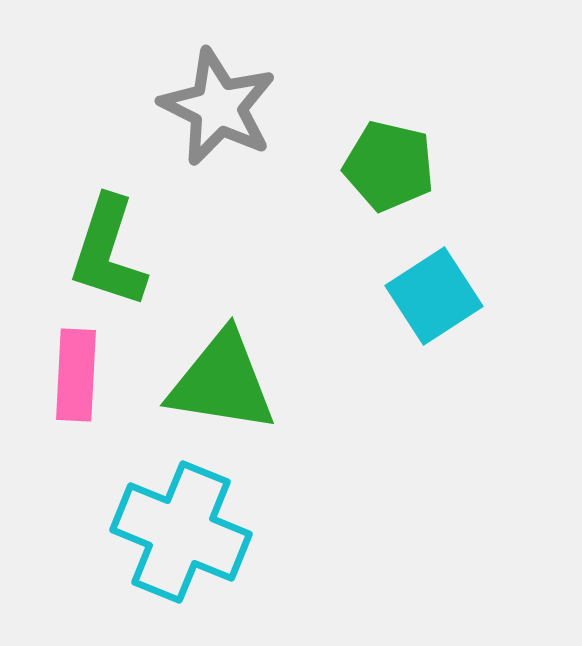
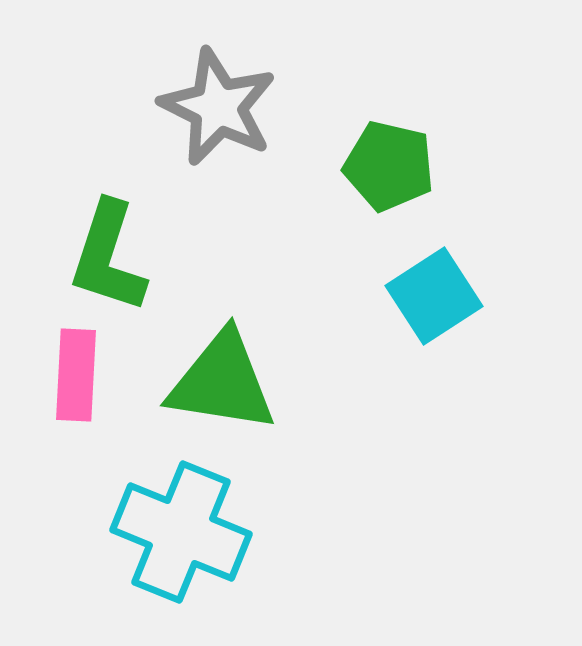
green L-shape: moved 5 px down
